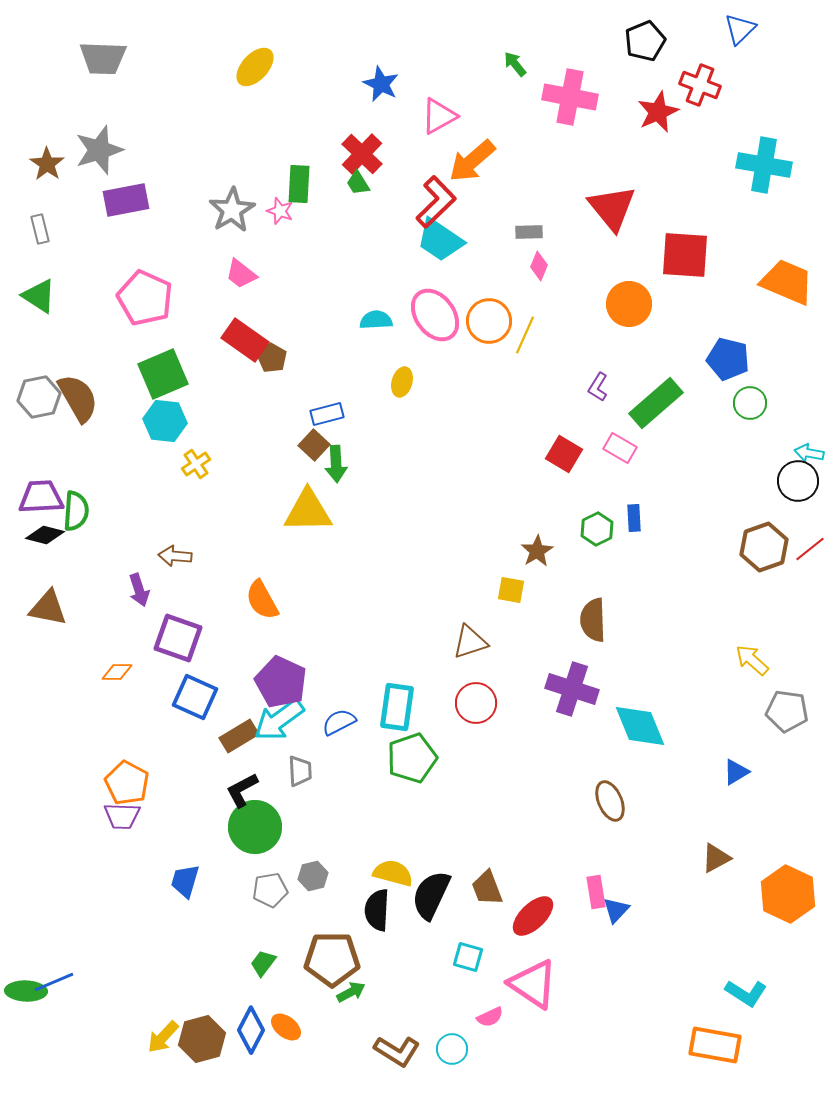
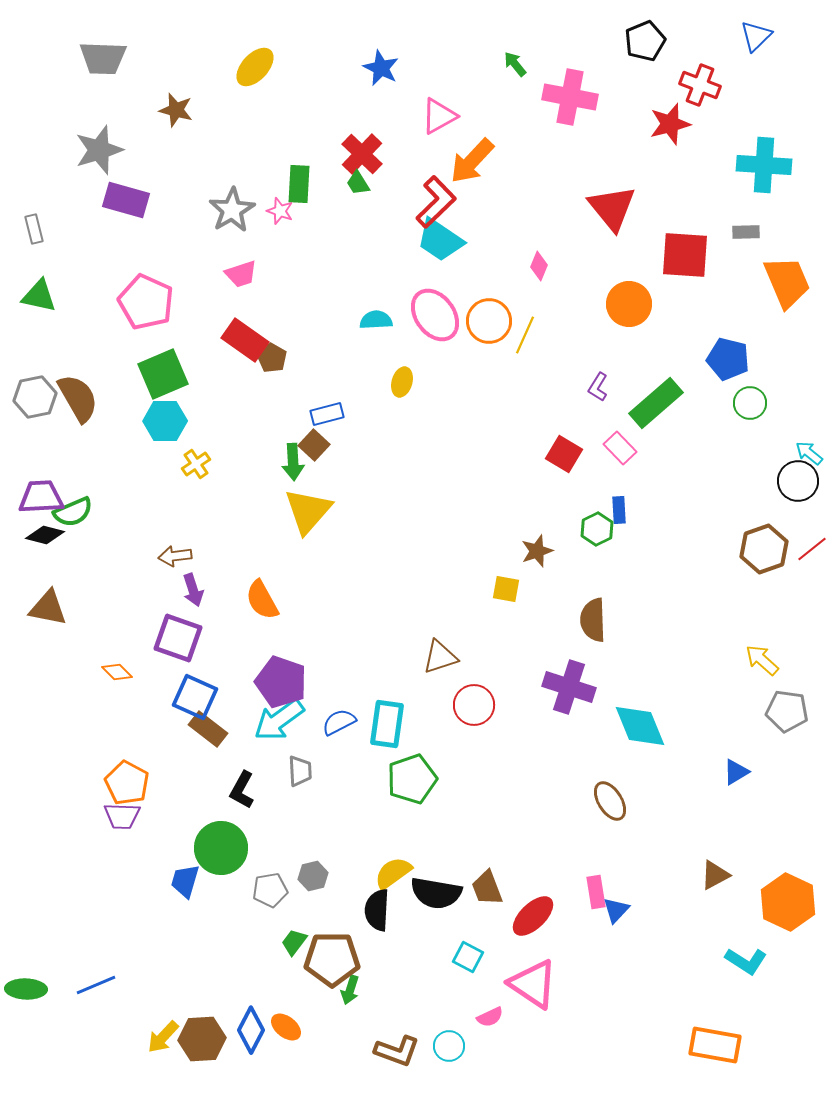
blue triangle at (740, 29): moved 16 px right, 7 px down
blue star at (381, 84): moved 16 px up
red star at (658, 112): moved 12 px right, 12 px down; rotated 9 degrees clockwise
orange arrow at (472, 161): rotated 6 degrees counterclockwise
brown star at (47, 164): moved 129 px right, 54 px up; rotated 20 degrees counterclockwise
cyan cross at (764, 165): rotated 6 degrees counterclockwise
purple rectangle at (126, 200): rotated 27 degrees clockwise
gray rectangle at (40, 229): moved 6 px left
gray rectangle at (529, 232): moved 217 px right
pink trapezoid at (241, 274): rotated 56 degrees counterclockwise
orange trapezoid at (787, 282): rotated 44 degrees clockwise
green triangle at (39, 296): rotated 21 degrees counterclockwise
pink pentagon at (145, 298): moved 1 px right, 4 px down
gray hexagon at (39, 397): moved 4 px left
cyan hexagon at (165, 421): rotated 6 degrees counterclockwise
pink rectangle at (620, 448): rotated 16 degrees clockwise
cyan arrow at (809, 453): rotated 28 degrees clockwise
green arrow at (336, 464): moved 43 px left, 2 px up
green semicircle at (76, 511): moved 3 px left, 1 px down; rotated 63 degrees clockwise
yellow triangle at (308, 511): rotated 48 degrees counterclockwise
blue rectangle at (634, 518): moved 15 px left, 8 px up
brown hexagon at (764, 547): moved 2 px down
red line at (810, 549): moved 2 px right
brown star at (537, 551): rotated 12 degrees clockwise
brown arrow at (175, 556): rotated 12 degrees counterclockwise
purple arrow at (139, 590): moved 54 px right
yellow square at (511, 590): moved 5 px left, 1 px up
brown triangle at (470, 642): moved 30 px left, 15 px down
yellow arrow at (752, 660): moved 10 px right
orange diamond at (117, 672): rotated 44 degrees clockwise
purple pentagon at (281, 682): rotated 6 degrees counterclockwise
purple cross at (572, 689): moved 3 px left, 2 px up
red circle at (476, 703): moved 2 px left, 2 px down
cyan rectangle at (397, 707): moved 10 px left, 17 px down
brown rectangle at (239, 736): moved 31 px left, 7 px up; rotated 69 degrees clockwise
green pentagon at (412, 758): moved 21 px down
black L-shape at (242, 790): rotated 33 degrees counterclockwise
brown ellipse at (610, 801): rotated 9 degrees counterclockwise
green circle at (255, 827): moved 34 px left, 21 px down
brown triangle at (716, 858): moved 1 px left, 17 px down
yellow semicircle at (393, 873): rotated 51 degrees counterclockwise
orange hexagon at (788, 894): moved 8 px down
black semicircle at (431, 895): moved 5 px right, 2 px up; rotated 105 degrees counterclockwise
cyan square at (468, 957): rotated 12 degrees clockwise
green trapezoid at (263, 963): moved 31 px right, 21 px up
blue line at (54, 982): moved 42 px right, 3 px down
green ellipse at (26, 991): moved 2 px up
green arrow at (351, 992): moved 1 px left, 2 px up; rotated 136 degrees clockwise
cyan L-shape at (746, 993): moved 32 px up
brown hexagon at (202, 1039): rotated 12 degrees clockwise
cyan circle at (452, 1049): moved 3 px left, 3 px up
brown L-shape at (397, 1051): rotated 12 degrees counterclockwise
